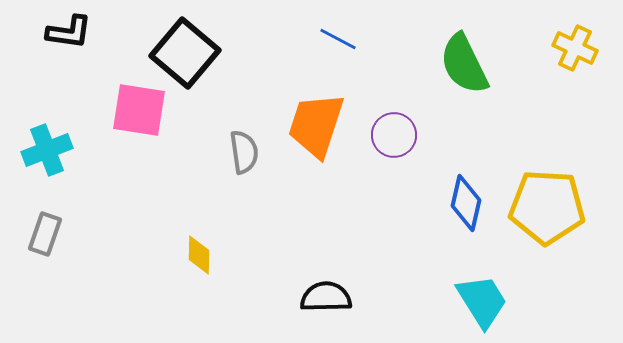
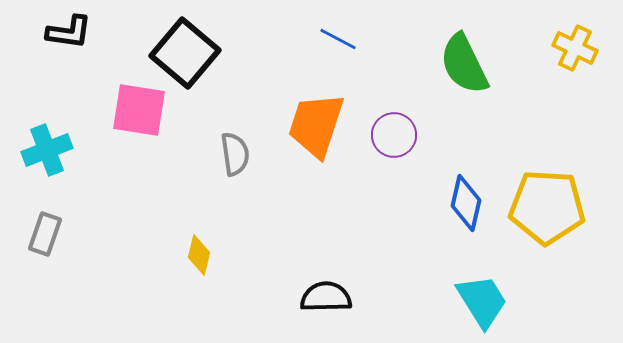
gray semicircle: moved 9 px left, 2 px down
yellow diamond: rotated 12 degrees clockwise
